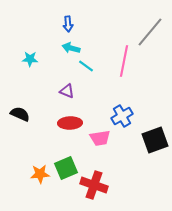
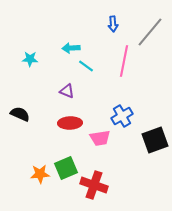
blue arrow: moved 45 px right
cyan arrow: rotated 18 degrees counterclockwise
